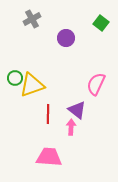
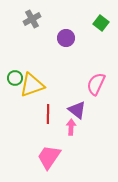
pink trapezoid: rotated 60 degrees counterclockwise
